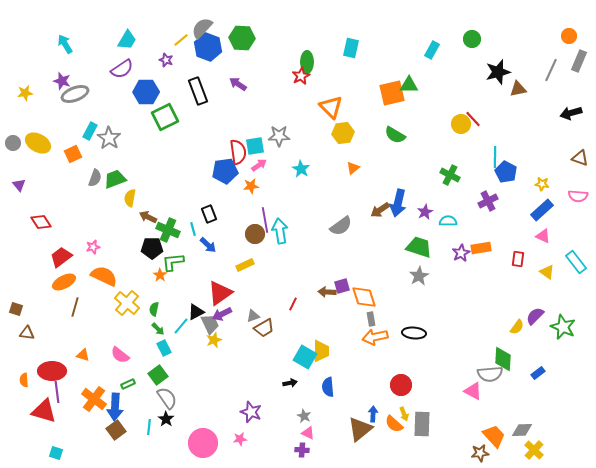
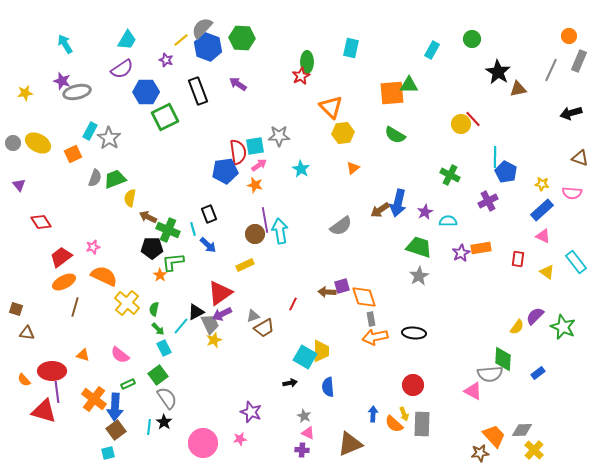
black star at (498, 72): rotated 25 degrees counterclockwise
orange square at (392, 93): rotated 8 degrees clockwise
gray ellipse at (75, 94): moved 2 px right, 2 px up; rotated 8 degrees clockwise
orange star at (251, 186): moved 4 px right, 1 px up; rotated 21 degrees clockwise
pink semicircle at (578, 196): moved 6 px left, 3 px up
orange semicircle at (24, 380): rotated 40 degrees counterclockwise
red circle at (401, 385): moved 12 px right
black star at (166, 419): moved 2 px left, 3 px down
brown triangle at (360, 429): moved 10 px left, 15 px down; rotated 16 degrees clockwise
cyan square at (56, 453): moved 52 px right; rotated 32 degrees counterclockwise
